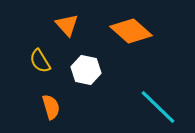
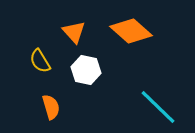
orange triangle: moved 7 px right, 7 px down
